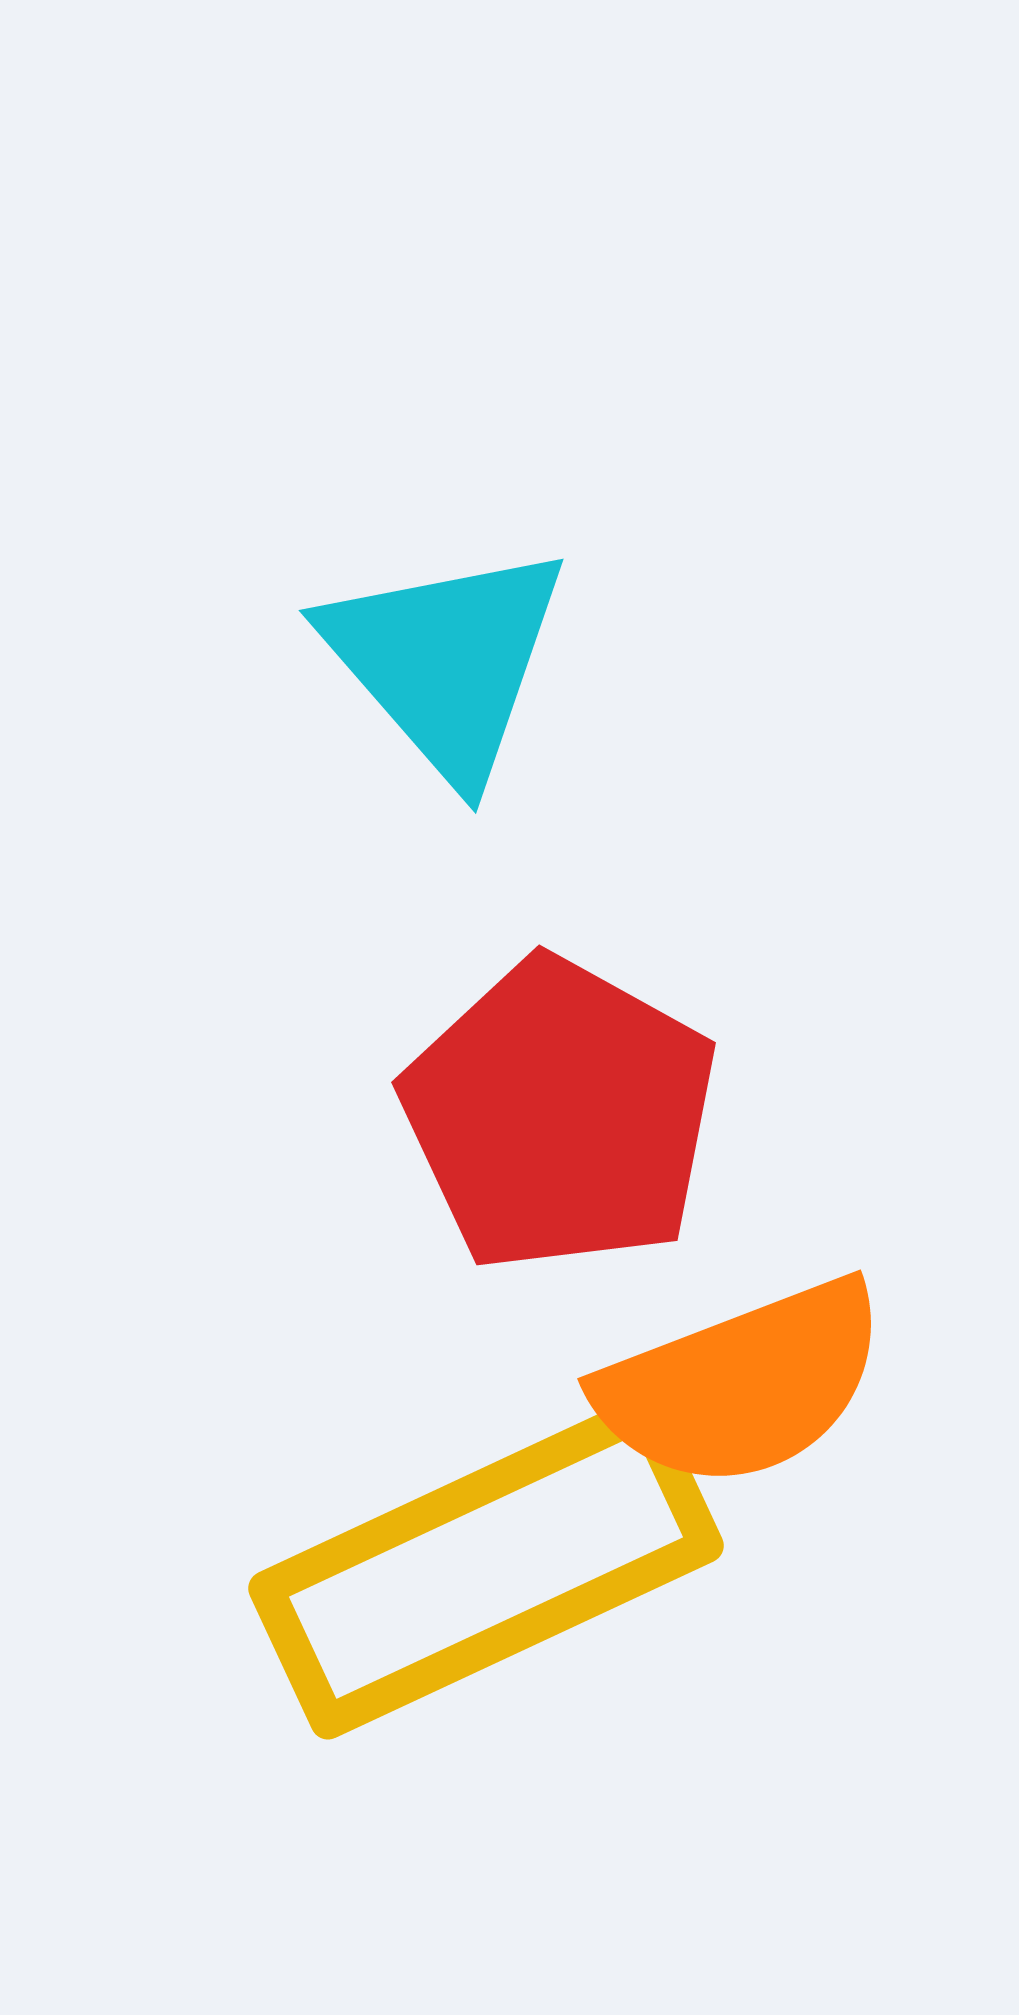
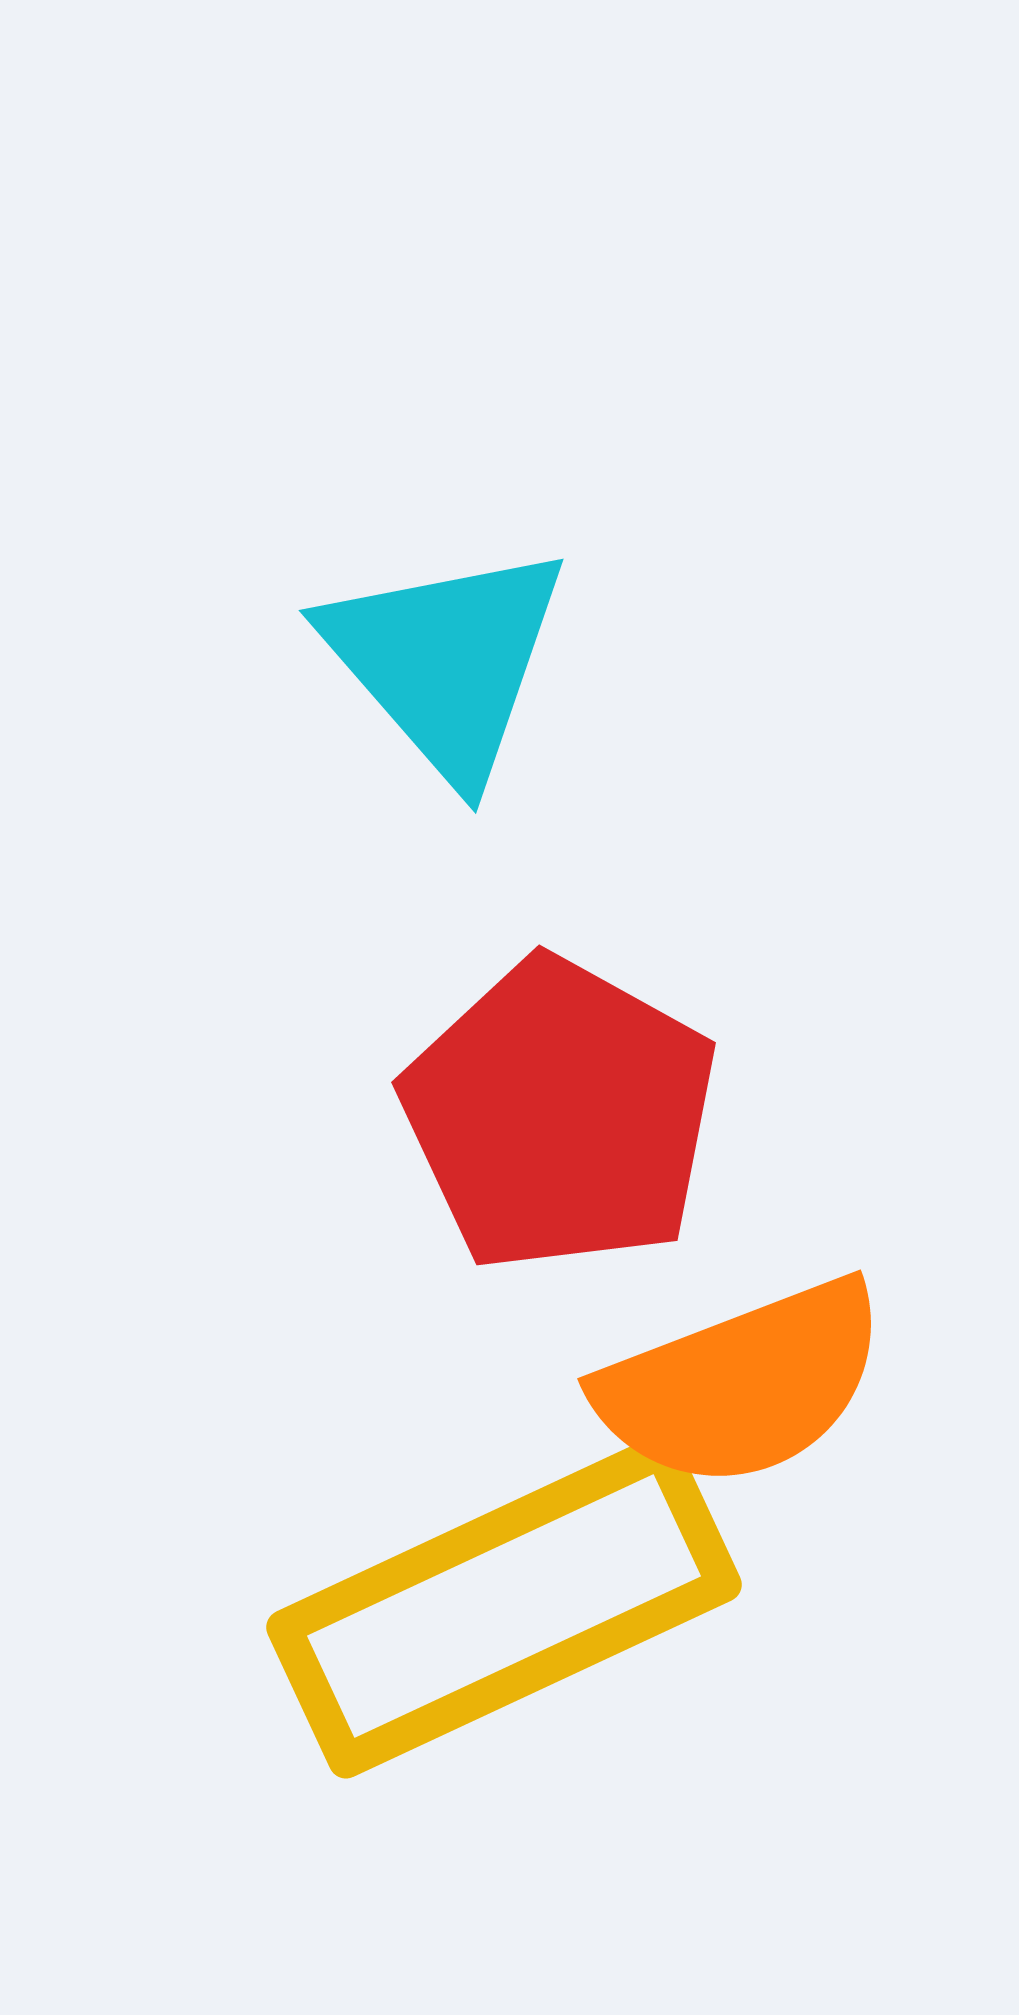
yellow rectangle: moved 18 px right, 39 px down
